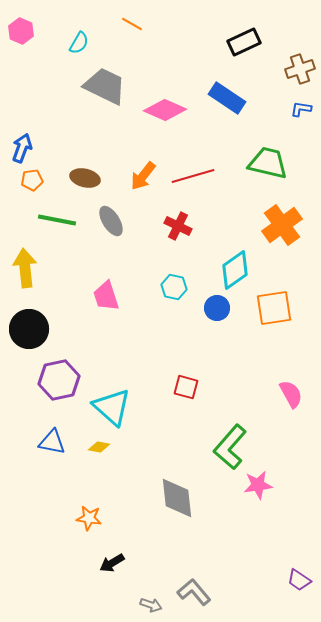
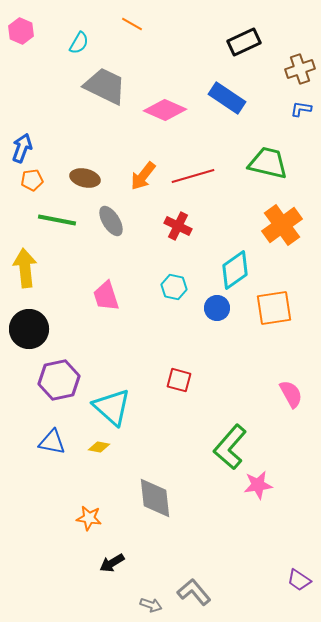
red square: moved 7 px left, 7 px up
gray diamond: moved 22 px left
